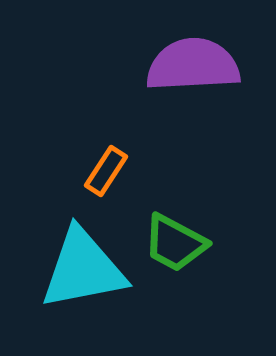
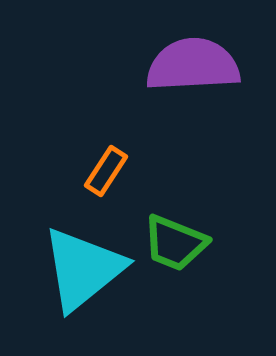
green trapezoid: rotated 6 degrees counterclockwise
cyan triangle: rotated 28 degrees counterclockwise
